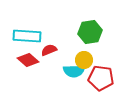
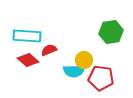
green hexagon: moved 21 px right
